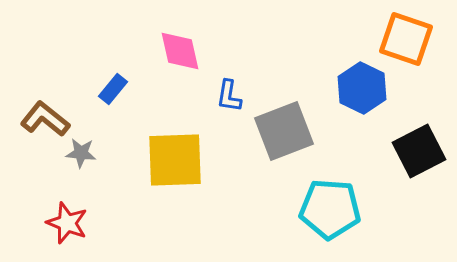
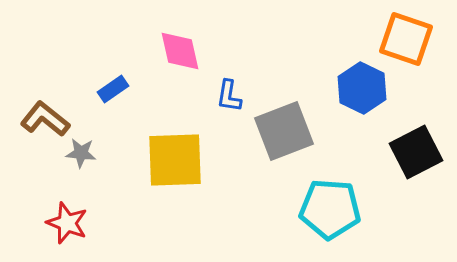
blue rectangle: rotated 16 degrees clockwise
black square: moved 3 px left, 1 px down
